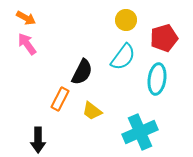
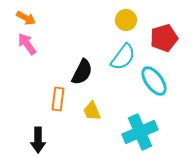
cyan ellipse: moved 3 px left, 2 px down; rotated 44 degrees counterclockwise
orange rectangle: moved 2 px left; rotated 20 degrees counterclockwise
yellow trapezoid: rotated 30 degrees clockwise
